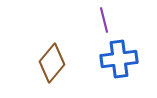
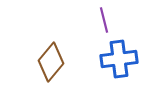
brown diamond: moved 1 px left, 1 px up
